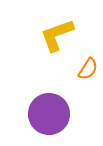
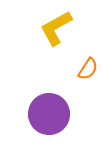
yellow L-shape: moved 1 px left, 7 px up; rotated 9 degrees counterclockwise
